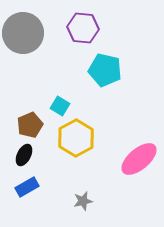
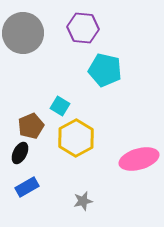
brown pentagon: moved 1 px right, 1 px down
black ellipse: moved 4 px left, 2 px up
pink ellipse: rotated 24 degrees clockwise
